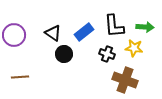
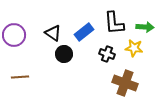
black L-shape: moved 3 px up
brown cross: moved 3 px down
